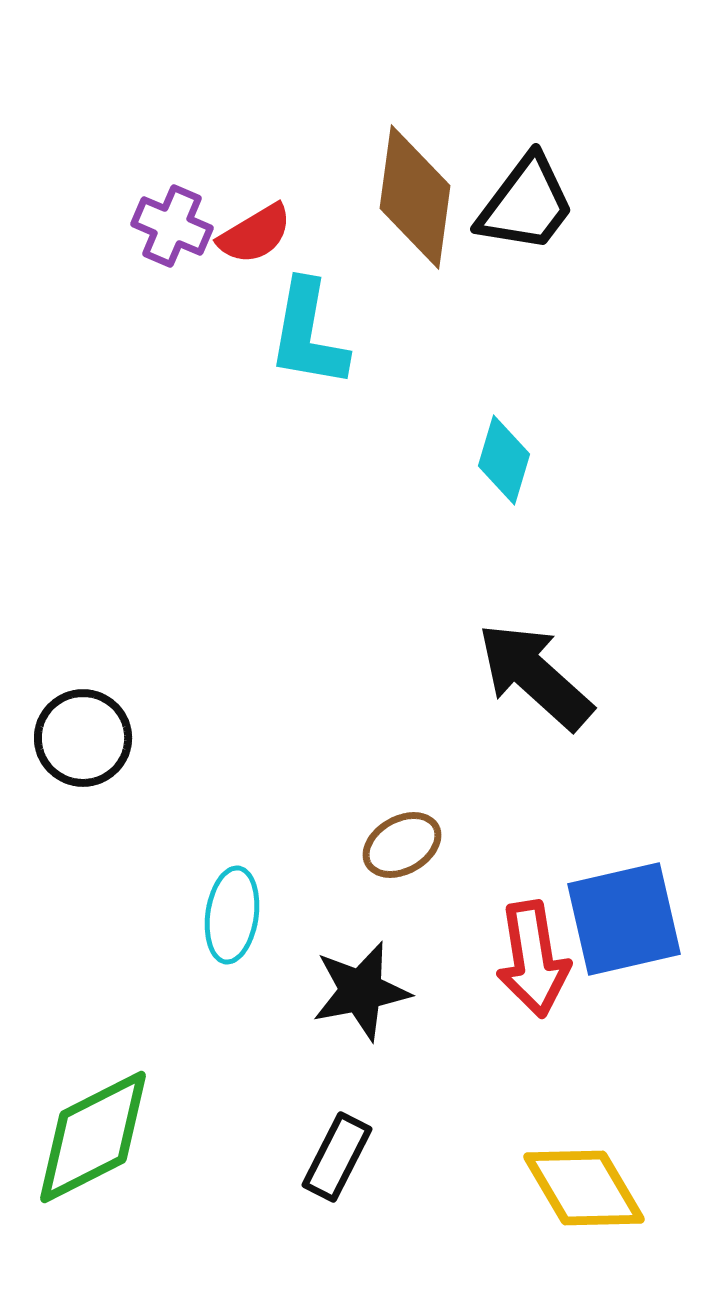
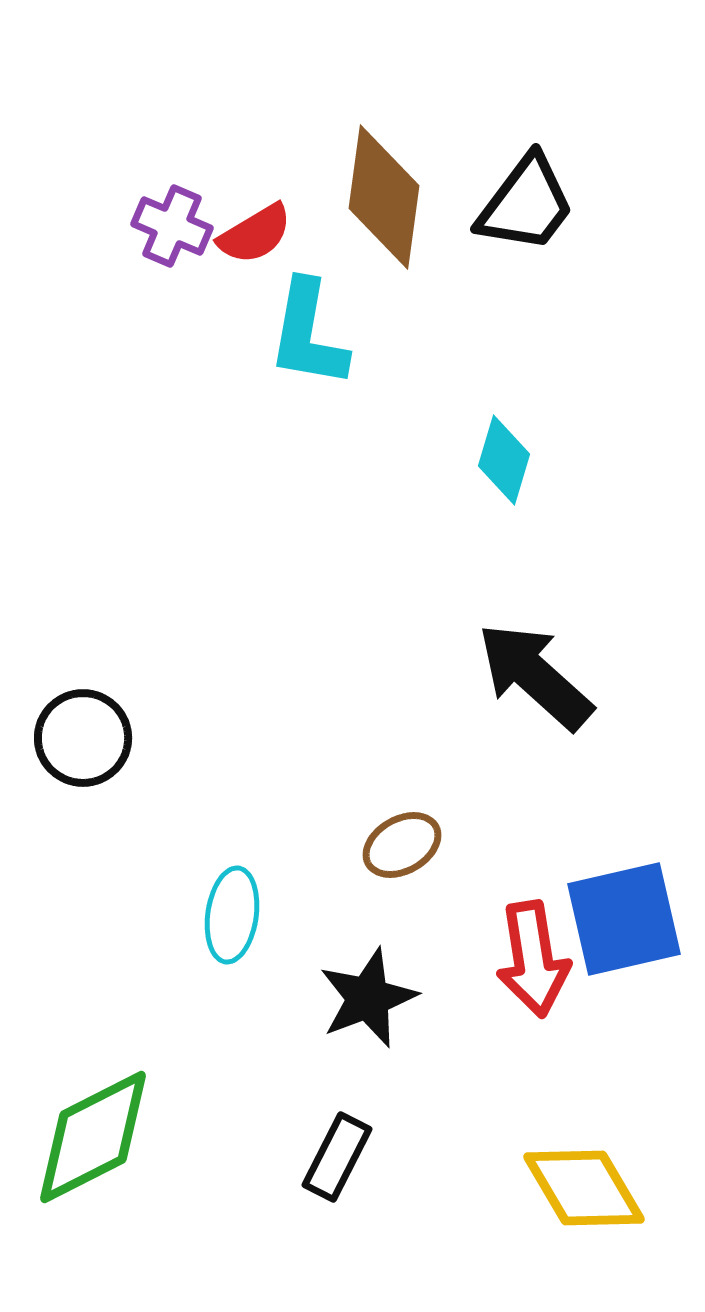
brown diamond: moved 31 px left
black star: moved 7 px right, 7 px down; rotated 10 degrees counterclockwise
